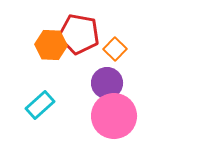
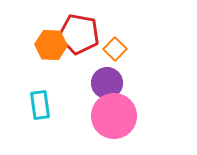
cyan rectangle: rotated 56 degrees counterclockwise
